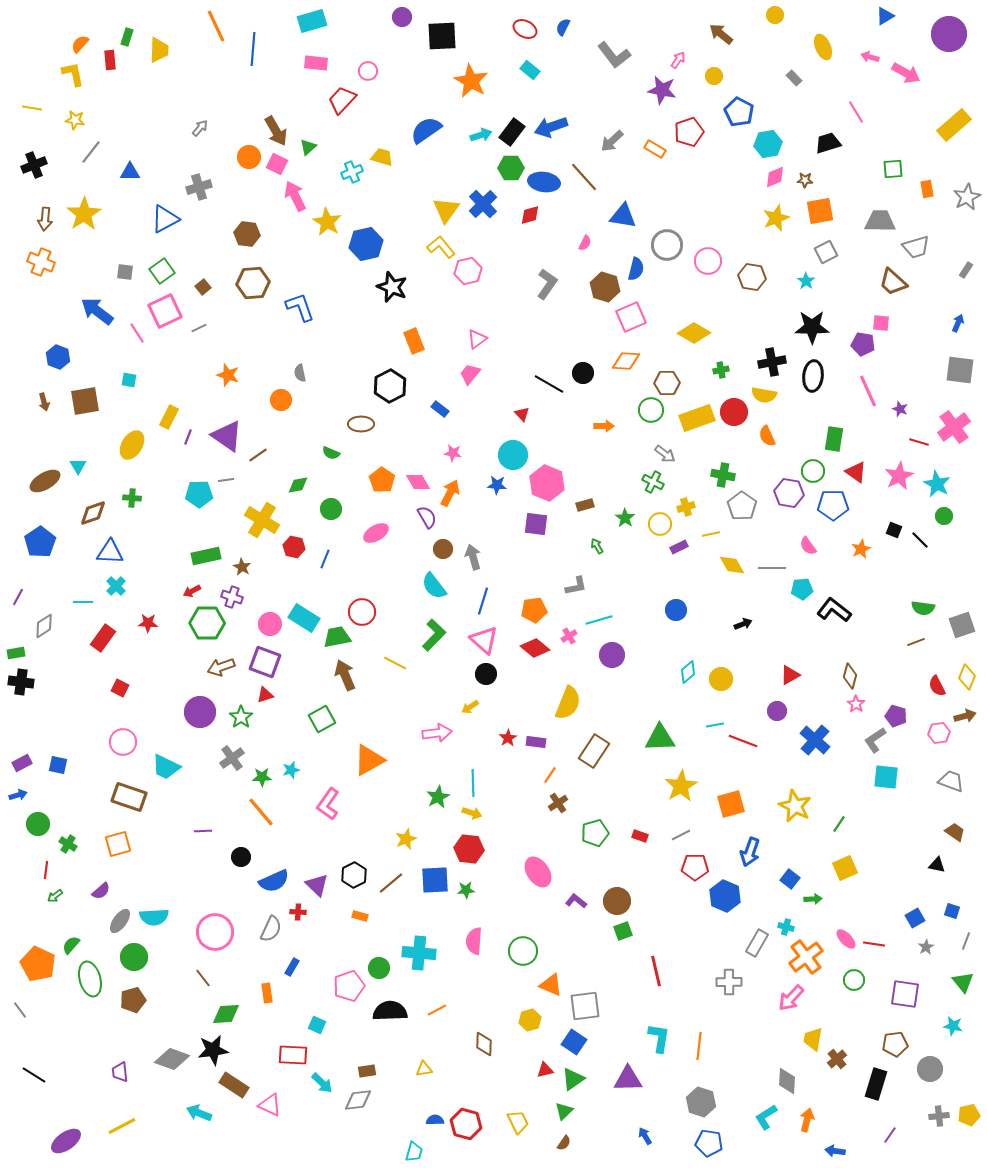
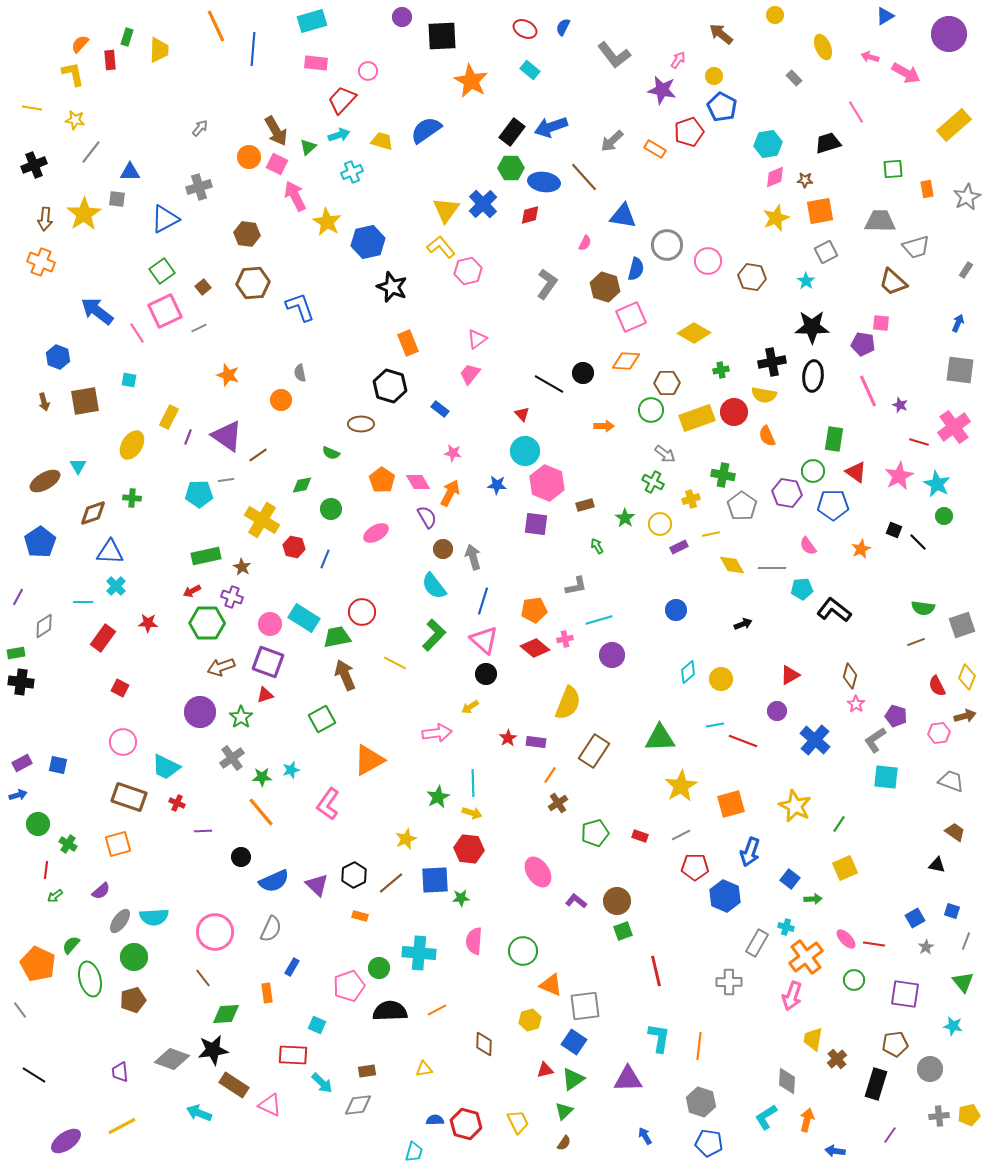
blue pentagon at (739, 112): moved 17 px left, 5 px up
cyan arrow at (481, 135): moved 142 px left
yellow trapezoid at (382, 157): moved 16 px up
blue hexagon at (366, 244): moved 2 px right, 2 px up
gray square at (125, 272): moved 8 px left, 73 px up
orange rectangle at (414, 341): moved 6 px left, 2 px down
black hexagon at (390, 386): rotated 16 degrees counterclockwise
purple star at (900, 409): moved 4 px up
cyan circle at (513, 455): moved 12 px right, 4 px up
green diamond at (298, 485): moved 4 px right
purple hexagon at (789, 493): moved 2 px left
yellow cross at (686, 507): moved 5 px right, 8 px up
black line at (920, 540): moved 2 px left, 2 px down
pink cross at (569, 636): moved 4 px left, 3 px down; rotated 21 degrees clockwise
purple square at (265, 662): moved 3 px right
green star at (466, 890): moved 5 px left, 8 px down
red cross at (298, 912): moved 121 px left, 109 px up; rotated 21 degrees clockwise
pink arrow at (791, 998): moved 1 px right, 2 px up; rotated 24 degrees counterclockwise
gray diamond at (358, 1100): moved 5 px down
